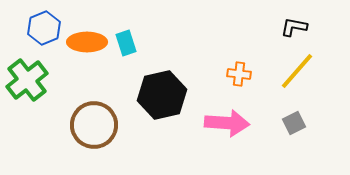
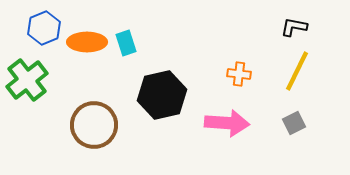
yellow line: rotated 15 degrees counterclockwise
